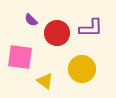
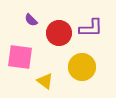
red circle: moved 2 px right
yellow circle: moved 2 px up
